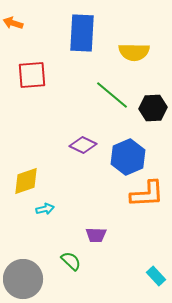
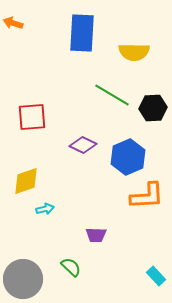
red square: moved 42 px down
green line: rotated 9 degrees counterclockwise
orange L-shape: moved 2 px down
green semicircle: moved 6 px down
